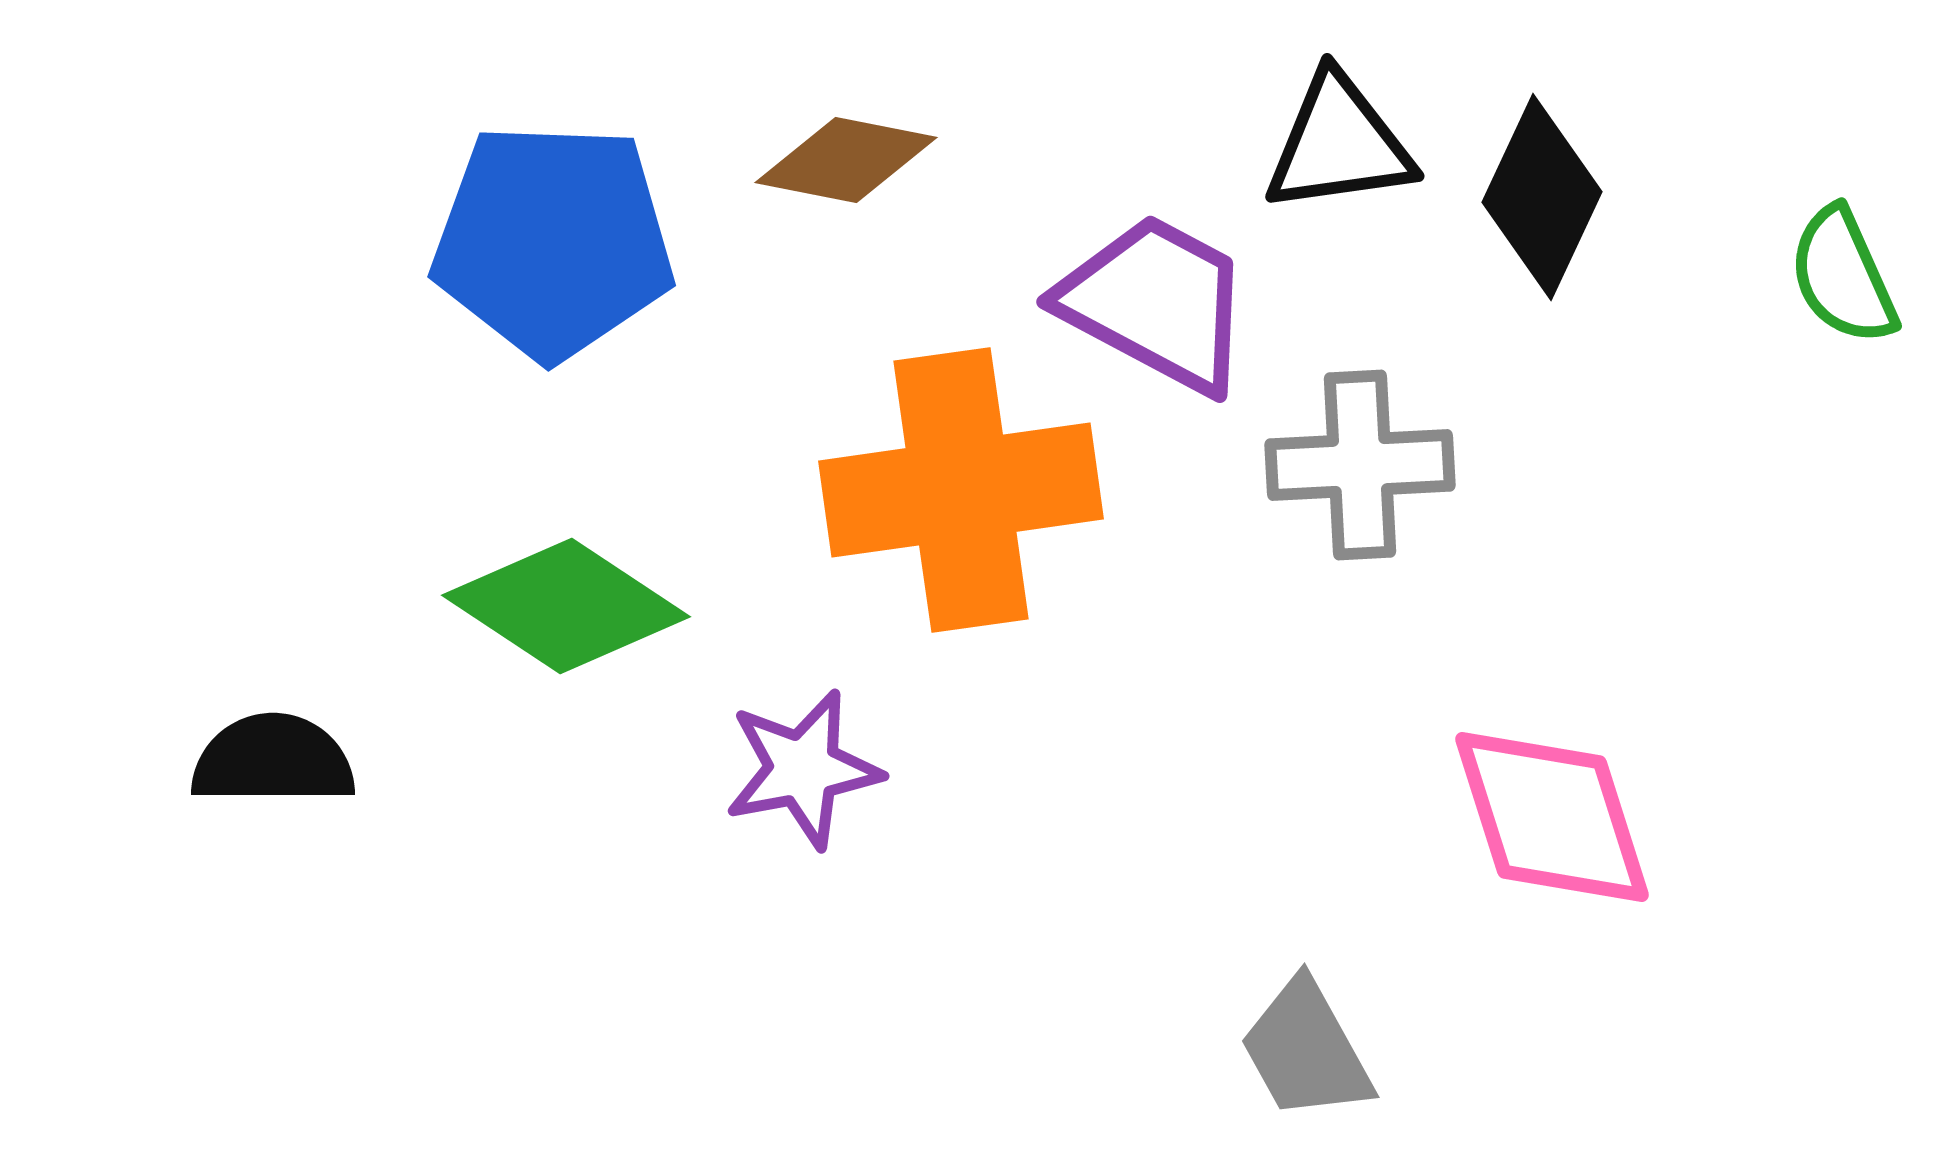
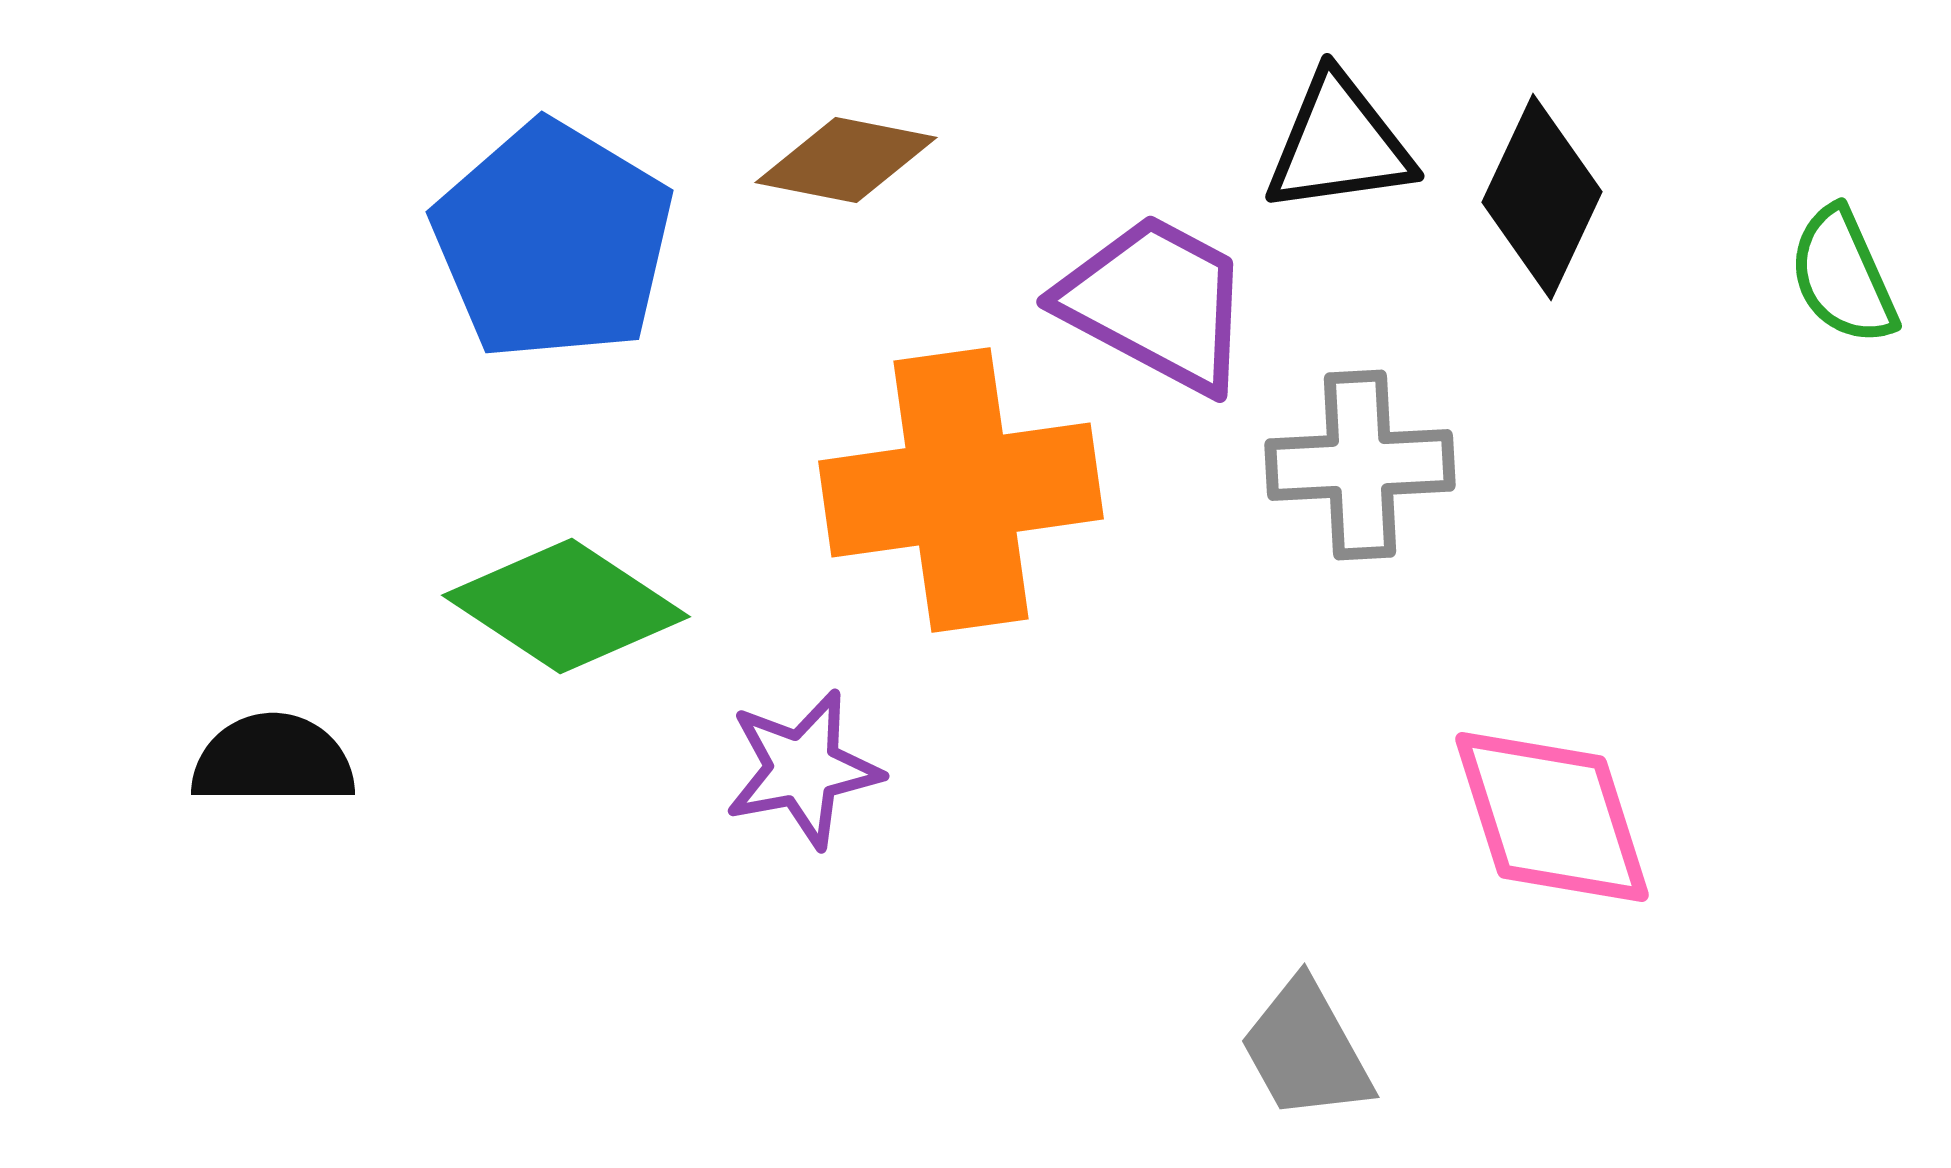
blue pentagon: rotated 29 degrees clockwise
